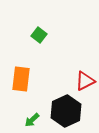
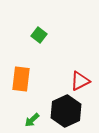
red triangle: moved 5 px left
